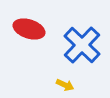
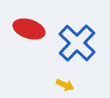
blue cross: moved 5 px left, 2 px up
